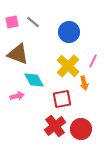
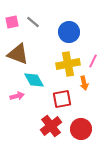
yellow cross: moved 2 px up; rotated 35 degrees clockwise
red cross: moved 4 px left
